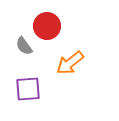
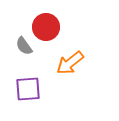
red circle: moved 1 px left, 1 px down
